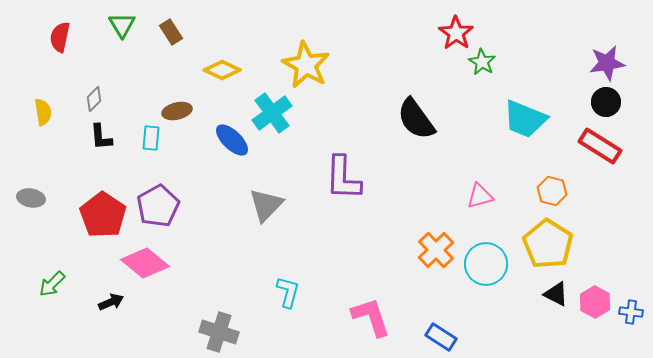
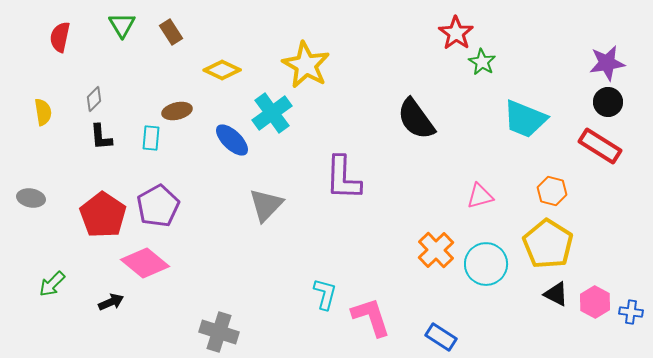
black circle: moved 2 px right
cyan L-shape: moved 37 px right, 2 px down
